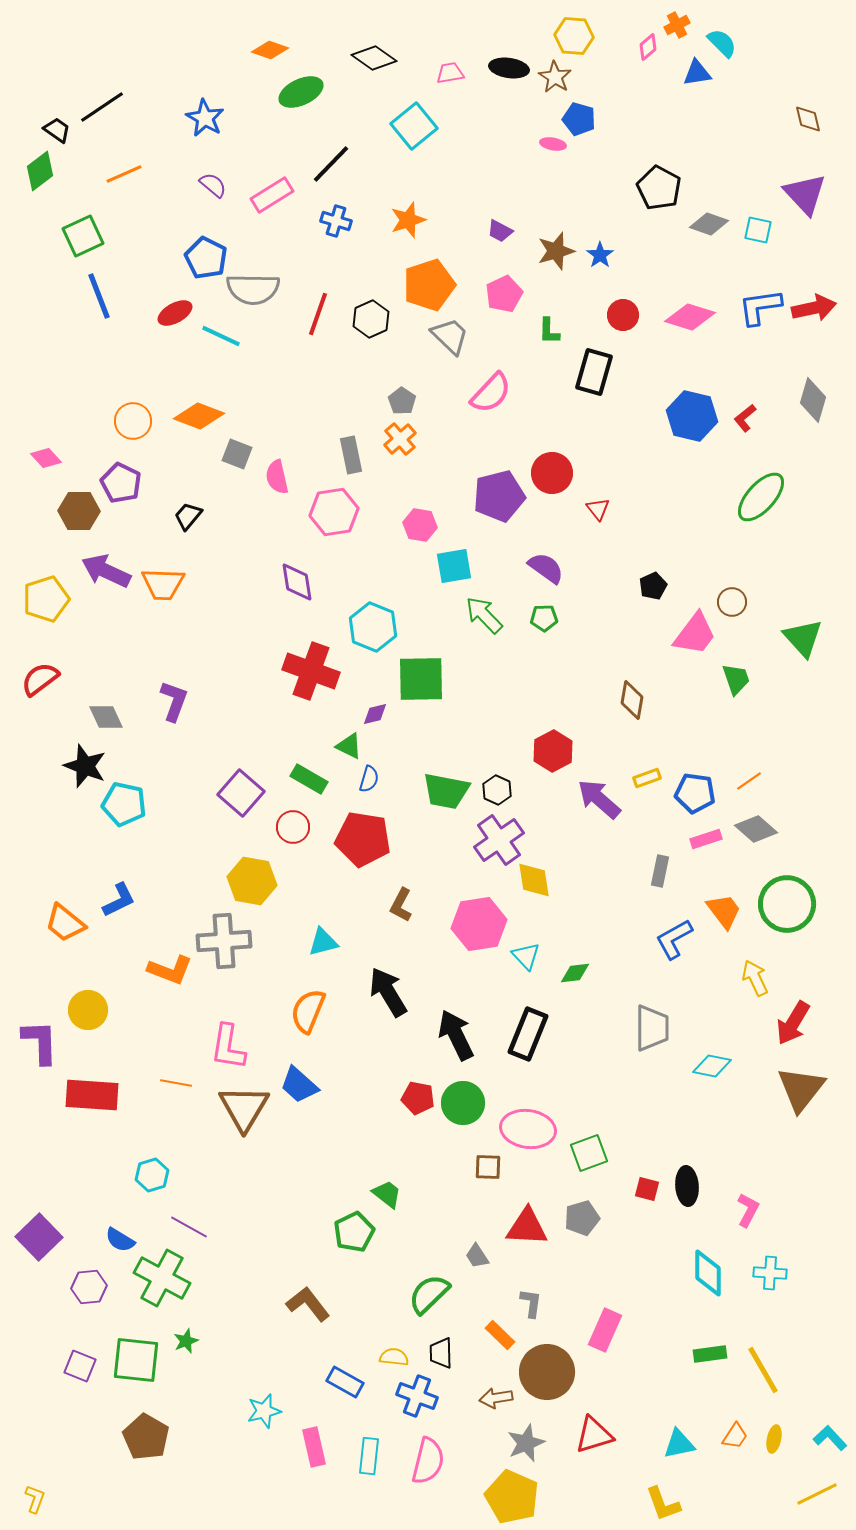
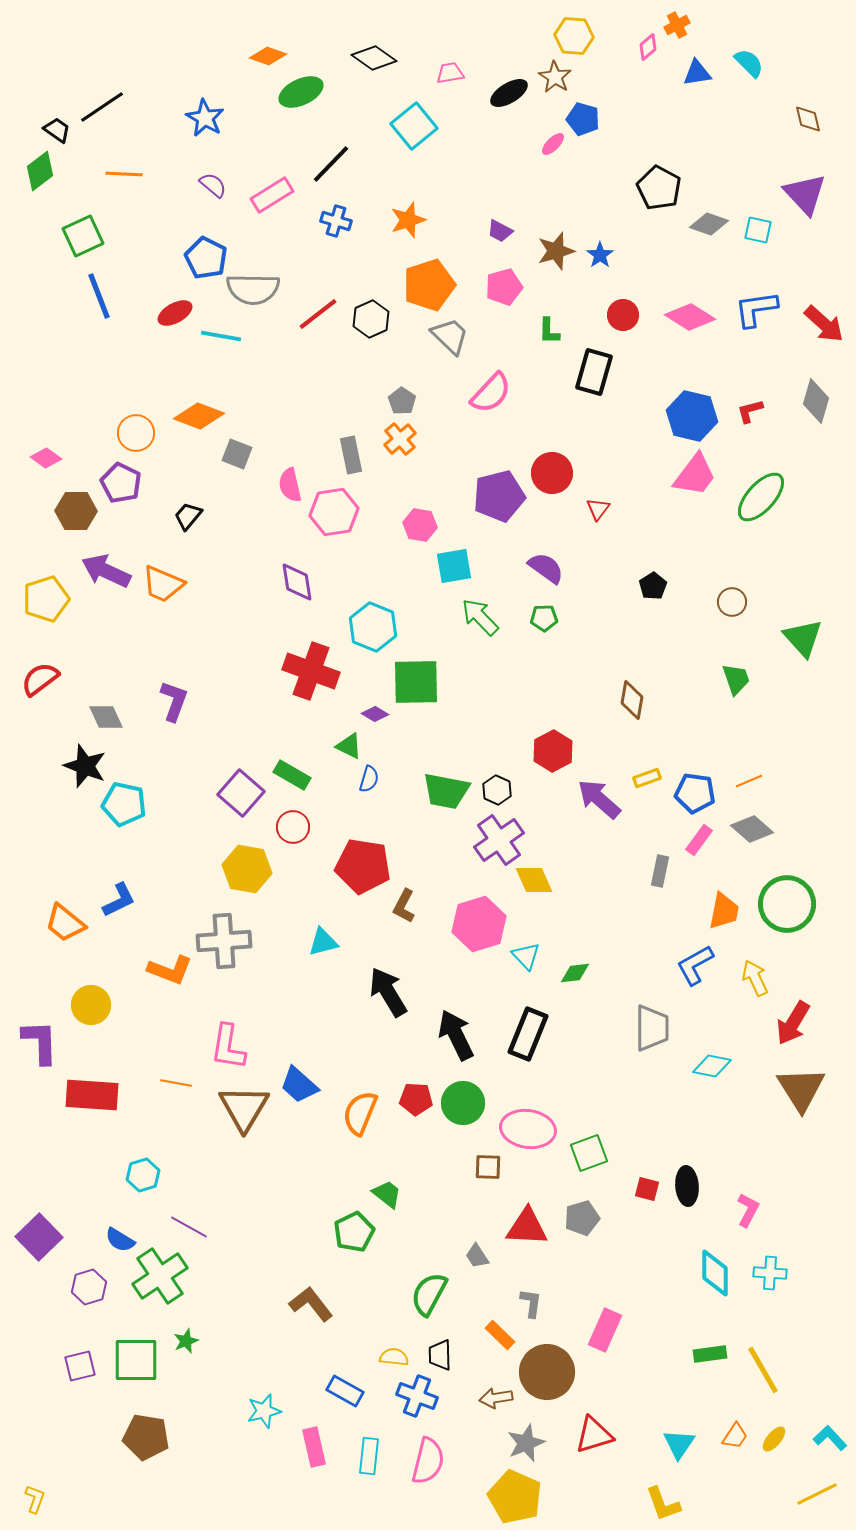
cyan semicircle at (722, 43): moved 27 px right, 20 px down
orange diamond at (270, 50): moved 2 px left, 6 px down
black ellipse at (509, 68): moved 25 px down; rotated 39 degrees counterclockwise
blue pentagon at (579, 119): moved 4 px right
pink ellipse at (553, 144): rotated 55 degrees counterclockwise
orange line at (124, 174): rotated 27 degrees clockwise
pink pentagon at (504, 294): moved 7 px up; rotated 9 degrees clockwise
blue L-shape at (760, 307): moved 4 px left, 2 px down
red arrow at (814, 308): moved 10 px right, 16 px down; rotated 54 degrees clockwise
red line at (318, 314): rotated 33 degrees clockwise
pink diamond at (690, 317): rotated 15 degrees clockwise
cyan line at (221, 336): rotated 15 degrees counterclockwise
gray diamond at (813, 400): moved 3 px right, 1 px down
red L-shape at (745, 418): moved 5 px right, 7 px up; rotated 24 degrees clockwise
orange circle at (133, 421): moved 3 px right, 12 px down
pink diamond at (46, 458): rotated 12 degrees counterclockwise
pink semicircle at (277, 477): moved 13 px right, 8 px down
red triangle at (598, 509): rotated 15 degrees clockwise
brown hexagon at (79, 511): moved 3 px left
orange trapezoid at (163, 584): rotated 21 degrees clockwise
black pentagon at (653, 586): rotated 8 degrees counterclockwise
green arrow at (484, 615): moved 4 px left, 2 px down
pink trapezoid at (695, 634): moved 159 px up
green square at (421, 679): moved 5 px left, 3 px down
purple diamond at (375, 714): rotated 44 degrees clockwise
green rectangle at (309, 779): moved 17 px left, 4 px up
orange line at (749, 781): rotated 12 degrees clockwise
gray diamond at (756, 829): moved 4 px left
red pentagon at (363, 839): moved 27 px down
pink rectangle at (706, 839): moved 7 px left, 1 px down; rotated 36 degrees counterclockwise
yellow diamond at (534, 880): rotated 15 degrees counterclockwise
yellow hexagon at (252, 881): moved 5 px left, 12 px up
brown L-shape at (401, 905): moved 3 px right, 1 px down
orange trapezoid at (724, 911): rotated 48 degrees clockwise
pink hexagon at (479, 924): rotated 8 degrees counterclockwise
blue L-shape at (674, 939): moved 21 px right, 26 px down
yellow circle at (88, 1010): moved 3 px right, 5 px up
orange semicircle at (308, 1011): moved 52 px right, 102 px down
brown triangle at (801, 1089): rotated 10 degrees counterclockwise
red pentagon at (418, 1098): moved 2 px left, 1 px down; rotated 8 degrees counterclockwise
cyan hexagon at (152, 1175): moved 9 px left
cyan diamond at (708, 1273): moved 7 px right
green cross at (162, 1278): moved 2 px left, 2 px up; rotated 28 degrees clockwise
purple hexagon at (89, 1287): rotated 12 degrees counterclockwise
green semicircle at (429, 1294): rotated 18 degrees counterclockwise
brown L-shape at (308, 1304): moved 3 px right
black trapezoid at (441, 1353): moved 1 px left, 2 px down
green square at (136, 1360): rotated 6 degrees counterclockwise
purple square at (80, 1366): rotated 36 degrees counterclockwise
blue rectangle at (345, 1382): moved 9 px down
brown pentagon at (146, 1437): rotated 21 degrees counterclockwise
yellow ellipse at (774, 1439): rotated 28 degrees clockwise
cyan triangle at (679, 1444): rotated 44 degrees counterclockwise
yellow pentagon at (512, 1497): moved 3 px right
